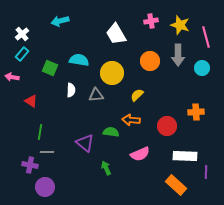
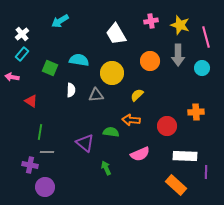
cyan arrow: rotated 18 degrees counterclockwise
